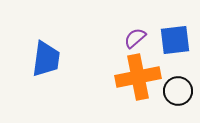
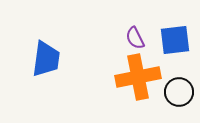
purple semicircle: rotated 75 degrees counterclockwise
black circle: moved 1 px right, 1 px down
